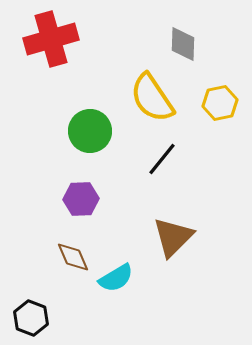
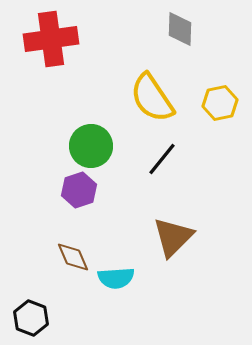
red cross: rotated 8 degrees clockwise
gray diamond: moved 3 px left, 15 px up
green circle: moved 1 px right, 15 px down
purple hexagon: moved 2 px left, 9 px up; rotated 16 degrees counterclockwise
cyan semicircle: rotated 27 degrees clockwise
